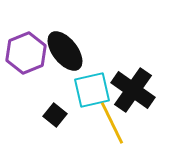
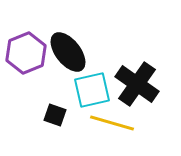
black ellipse: moved 3 px right, 1 px down
black cross: moved 4 px right, 6 px up
black square: rotated 20 degrees counterclockwise
yellow line: rotated 48 degrees counterclockwise
